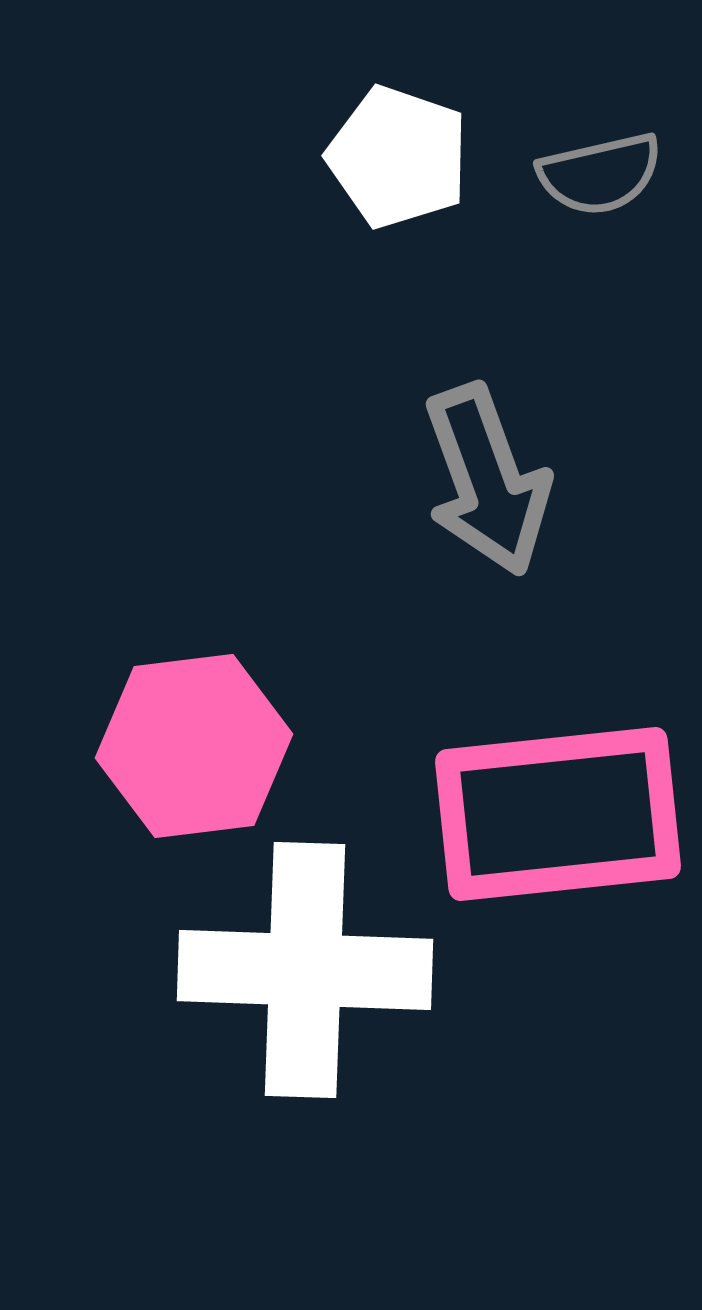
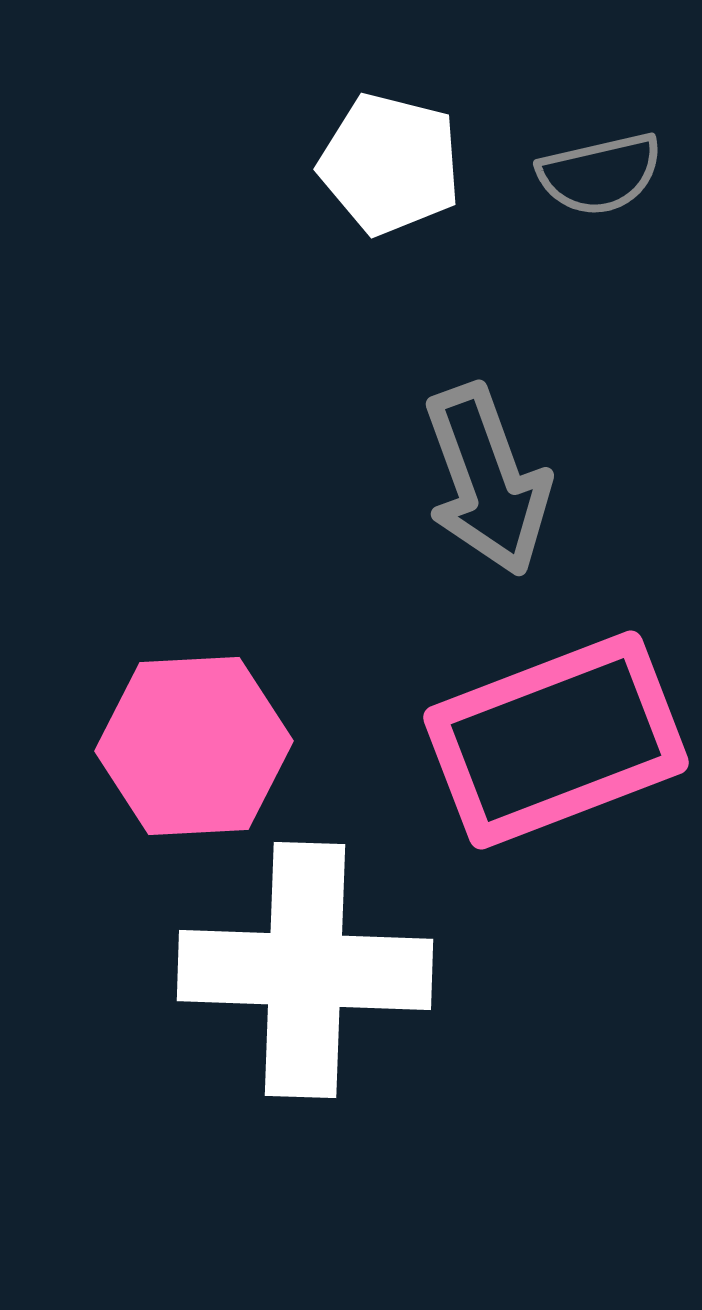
white pentagon: moved 8 px left, 7 px down; rotated 5 degrees counterclockwise
pink hexagon: rotated 4 degrees clockwise
pink rectangle: moved 2 px left, 74 px up; rotated 15 degrees counterclockwise
